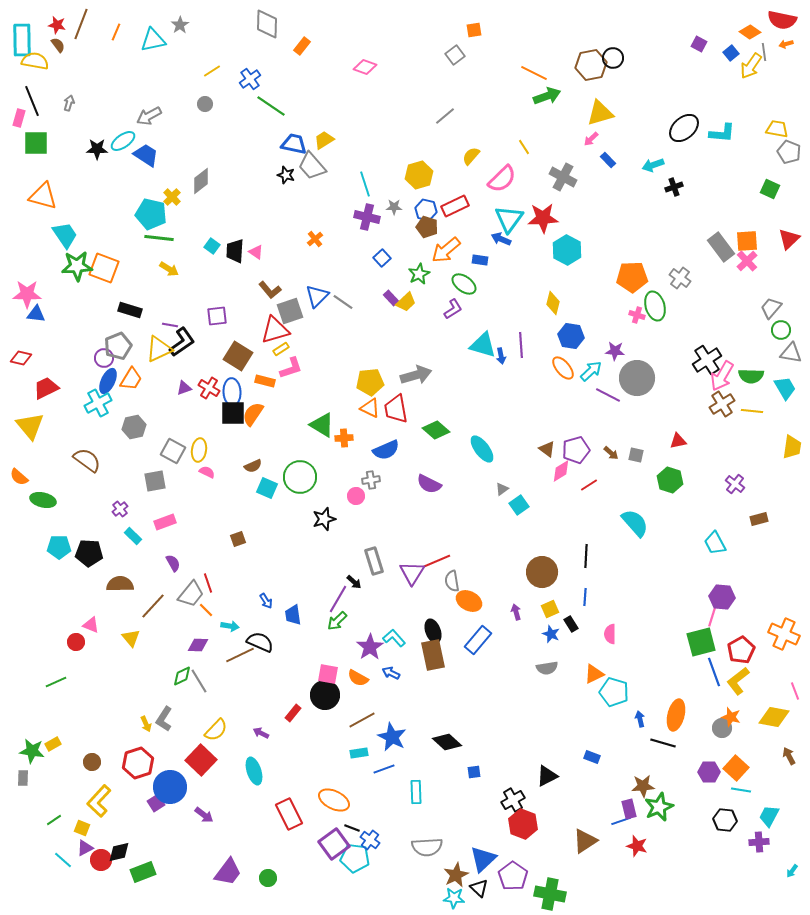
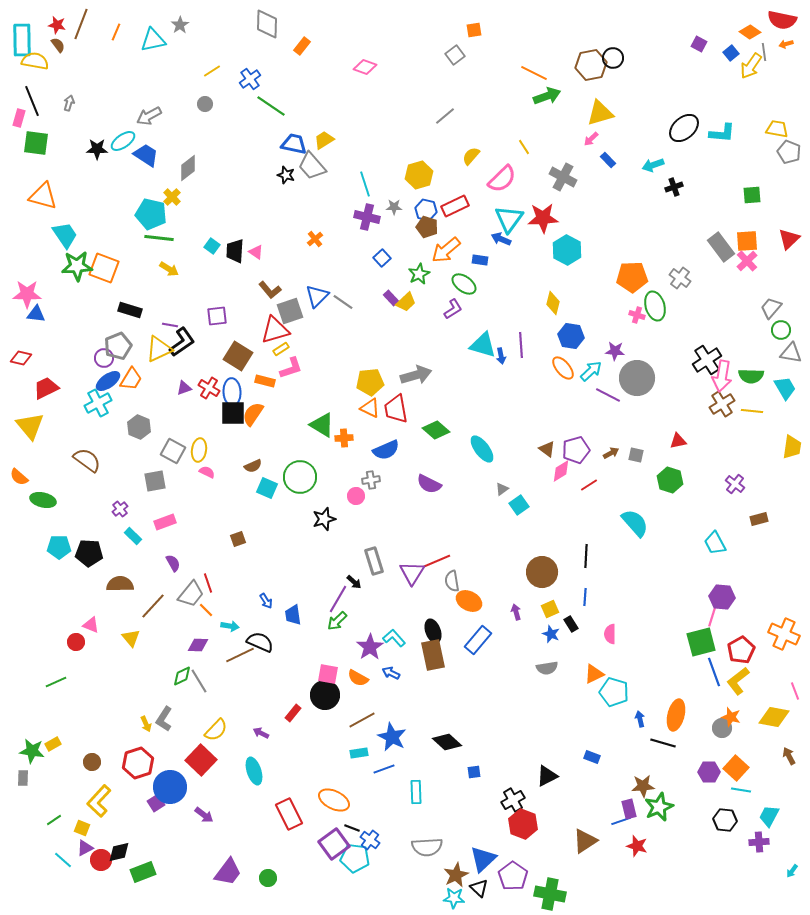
green square at (36, 143): rotated 8 degrees clockwise
gray diamond at (201, 181): moved 13 px left, 13 px up
green square at (770, 189): moved 18 px left, 6 px down; rotated 30 degrees counterclockwise
pink arrow at (722, 376): rotated 20 degrees counterclockwise
blue ellipse at (108, 381): rotated 30 degrees clockwise
gray hexagon at (134, 427): moved 5 px right; rotated 25 degrees counterclockwise
brown arrow at (611, 453): rotated 70 degrees counterclockwise
